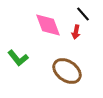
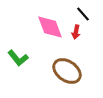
pink diamond: moved 2 px right, 2 px down
